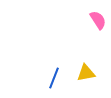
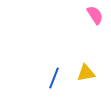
pink semicircle: moved 3 px left, 5 px up
